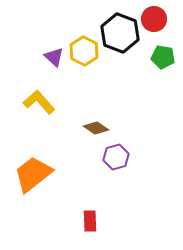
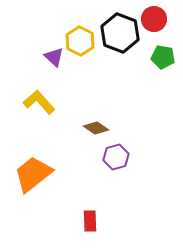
yellow hexagon: moved 4 px left, 10 px up
